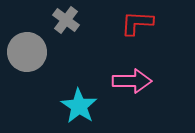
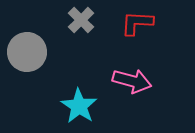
gray cross: moved 15 px right; rotated 8 degrees clockwise
pink arrow: rotated 15 degrees clockwise
